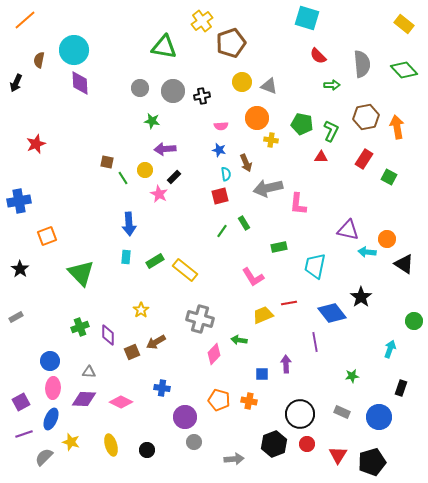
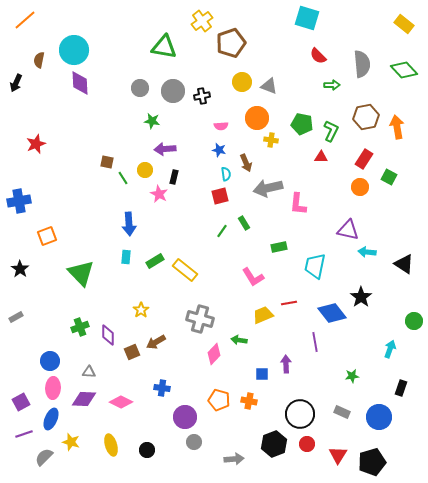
black rectangle at (174, 177): rotated 32 degrees counterclockwise
orange circle at (387, 239): moved 27 px left, 52 px up
